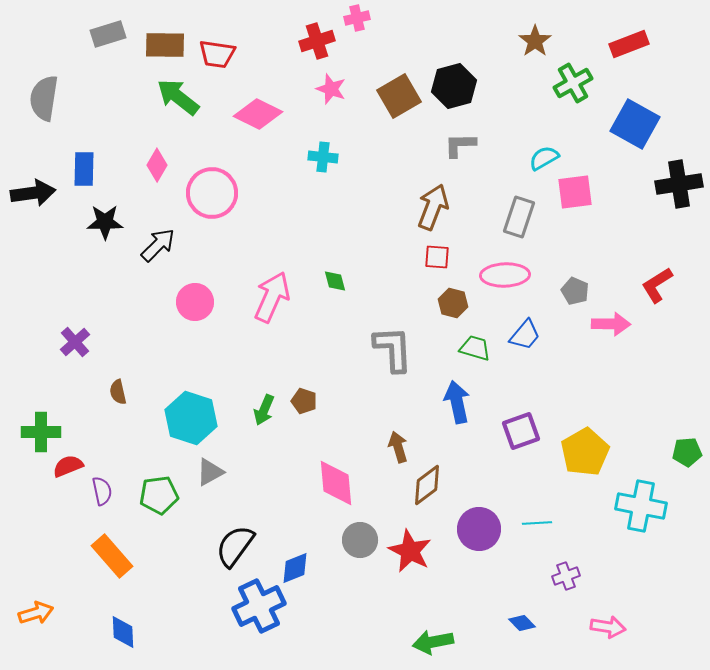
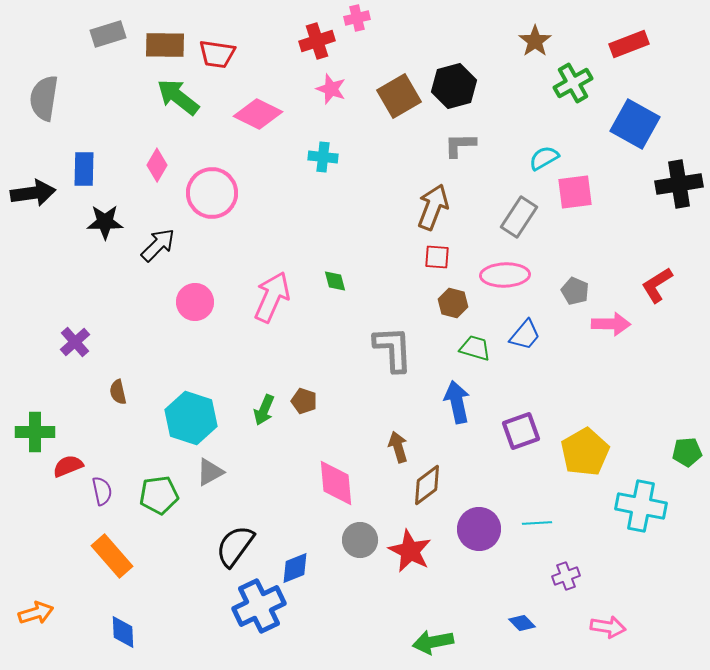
gray rectangle at (519, 217): rotated 15 degrees clockwise
green cross at (41, 432): moved 6 px left
